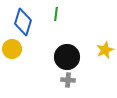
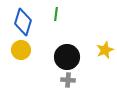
yellow circle: moved 9 px right, 1 px down
